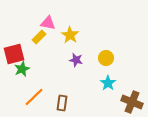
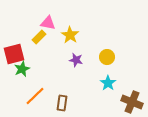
yellow circle: moved 1 px right, 1 px up
orange line: moved 1 px right, 1 px up
